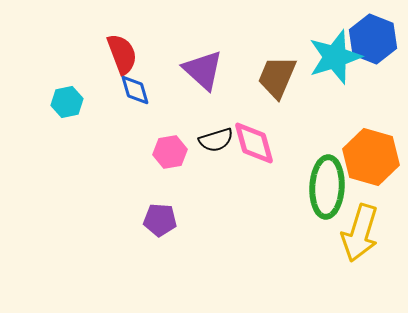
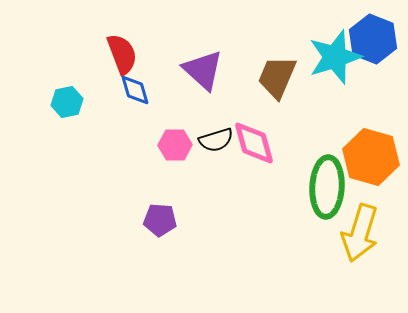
pink hexagon: moved 5 px right, 7 px up; rotated 8 degrees clockwise
